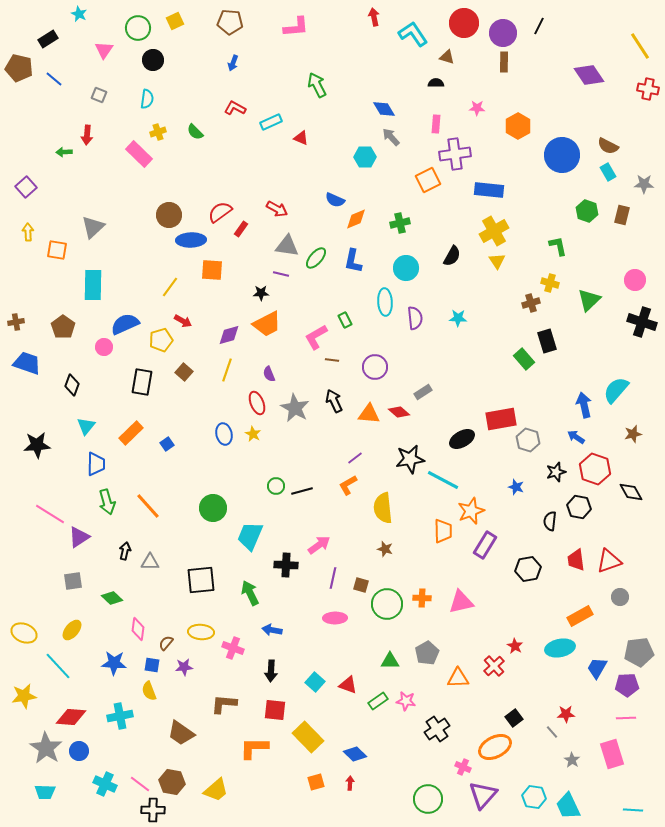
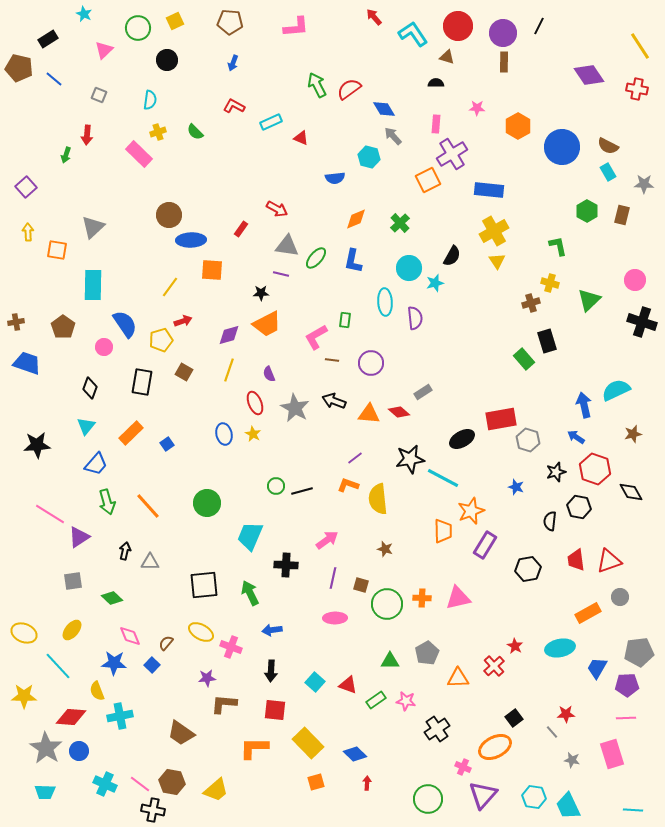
cyan star at (79, 14): moved 5 px right
red arrow at (374, 17): rotated 30 degrees counterclockwise
red circle at (464, 23): moved 6 px left, 3 px down
pink triangle at (104, 50): rotated 12 degrees clockwise
black circle at (153, 60): moved 14 px right
red cross at (648, 89): moved 11 px left
cyan semicircle at (147, 99): moved 3 px right, 1 px down
red L-shape at (235, 108): moved 1 px left, 2 px up
gray arrow at (391, 137): moved 2 px right, 1 px up
green arrow at (64, 152): moved 2 px right, 3 px down; rotated 70 degrees counterclockwise
purple cross at (455, 154): moved 3 px left; rotated 24 degrees counterclockwise
blue circle at (562, 155): moved 8 px up
cyan hexagon at (365, 157): moved 4 px right; rotated 15 degrees clockwise
blue semicircle at (335, 200): moved 22 px up; rotated 30 degrees counterclockwise
green hexagon at (587, 211): rotated 10 degrees clockwise
red semicircle at (220, 212): moved 129 px right, 123 px up
green cross at (400, 223): rotated 30 degrees counterclockwise
cyan circle at (406, 268): moved 3 px right
cyan star at (458, 318): moved 23 px left, 35 px up; rotated 18 degrees counterclockwise
green rectangle at (345, 320): rotated 35 degrees clockwise
red arrow at (183, 321): rotated 48 degrees counterclockwise
blue semicircle at (125, 324): rotated 80 degrees clockwise
purple circle at (375, 367): moved 4 px left, 4 px up
yellow line at (227, 370): moved 2 px right
brown square at (184, 372): rotated 12 degrees counterclockwise
black diamond at (72, 385): moved 18 px right, 3 px down
cyan semicircle at (616, 390): rotated 24 degrees clockwise
black arrow at (334, 401): rotated 45 degrees counterclockwise
red ellipse at (257, 403): moved 2 px left
blue trapezoid at (96, 464): rotated 40 degrees clockwise
cyan line at (443, 480): moved 2 px up
orange L-shape at (348, 485): rotated 50 degrees clockwise
green circle at (213, 508): moved 6 px left, 5 px up
yellow semicircle at (383, 508): moved 5 px left, 9 px up
pink arrow at (319, 545): moved 8 px right, 5 px up
black square at (201, 580): moved 3 px right, 5 px down
pink triangle at (461, 602): moved 3 px left, 4 px up
orange rectangle at (580, 616): moved 8 px right, 3 px up
pink diamond at (138, 629): moved 8 px left, 7 px down; rotated 30 degrees counterclockwise
blue arrow at (272, 630): rotated 18 degrees counterclockwise
yellow ellipse at (201, 632): rotated 25 degrees clockwise
pink cross at (233, 648): moved 2 px left, 1 px up
blue square at (152, 665): rotated 35 degrees clockwise
purple star at (184, 667): moved 23 px right, 11 px down
yellow semicircle at (149, 691): moved 52 px left
yellow star at (24, 696): rotated 10 degrees clockwise
green rectangle at (378, 701): moved 2 px left, 1 px up
yellow rectangle at (308, 737): moved 6 px down
gray star at (572, 760): rotated 21 degrees counterclockwise
red arrow at (350, 783): moved 17 px right
black cross at (153, 810): rotated 10 degrees clockwise
